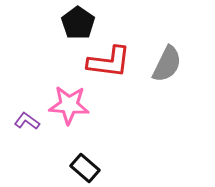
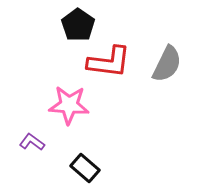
black pentagon: moved 2 px down
purple L-shape: moved 5 px right, 21 px down
